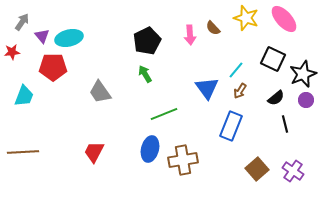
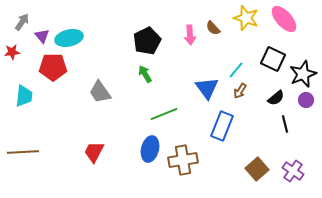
cyan trapezoid: rotated 15 degrees counterclockwise
blue rectangle: moved 9 px left
